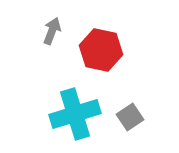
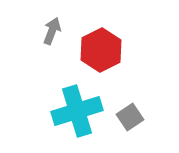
red hexagon: rotated 21 degrees clockwise
cyan cross: moved 2 px right, 3 px up
